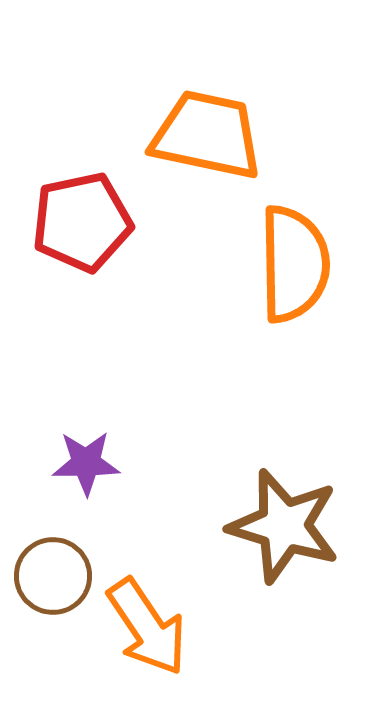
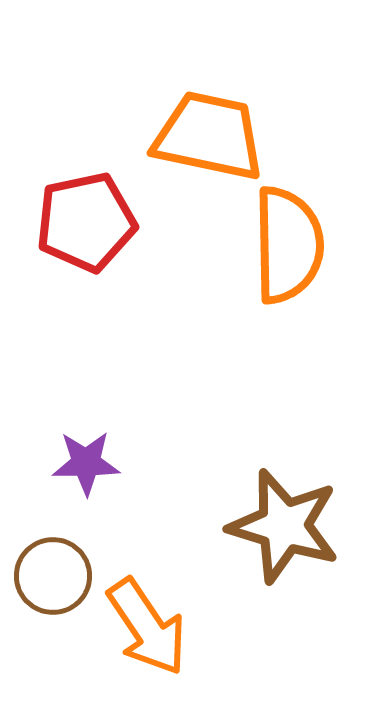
orange trapezoid: moved 2 px right, 1 px down
red pentagon: moved 4 px right
orange semicircle: moved 6 px left, 19 px up
